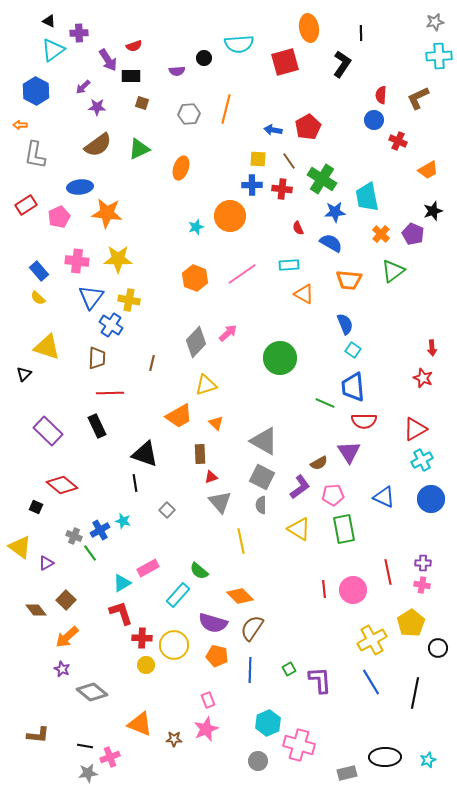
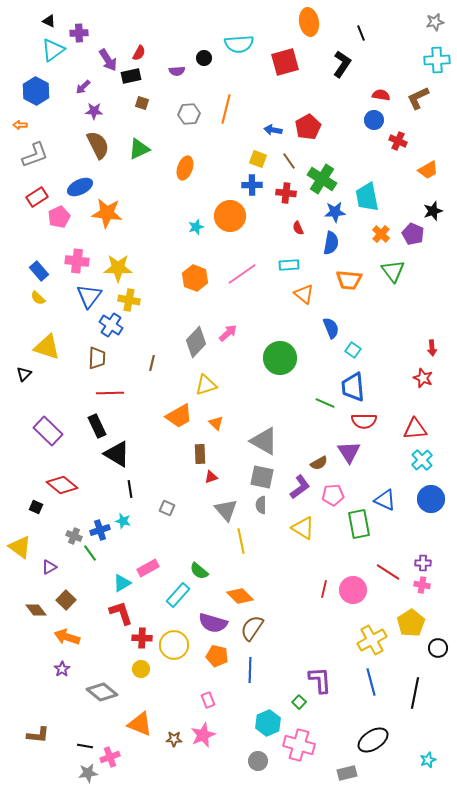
orange ellipse at (309, 28): moved 6 px up
black line at (361, 33): rotated 21 degrees counterclockwise
red semicircle at (134, 46): moved 5 px right, 7 px down; rotated 42 degrees counterclockwise
cyan cross at (439, 56): moved 2 px left, 4 px down
black rectangle at (131, 76): rotated 12 degrees counterclockwise
red semicircle at (381, 95): rotated 96 degrees clockwise
purple star at (97, 107): moved 3 px left, 4 px down
brown semicircle at (98, 145): rotated 80 degrees counterclockwise
gray L-shape at (35, 155): rotated 120 degrees counterclockwise
yellow square at (258, 159): rotated 18 degrees clockwise
orange ellipse at (181, 168): moved 4 px right
blue ellipse at (80, 187): rotated 20 degrees counterclockwise
red cross at (282, 189): moved 4 px right, 4 px down
red rectangle at (26, 205): moved 11 px right, 8 px up
blue semicircle at (331, 243): rotated 70 degrees clockwise
yellow star at (118, 259): moved 9 px down
green triangle at (393, 271): rotated 30 degrees counterclockwise
orange triangle at (304, 294): rotated 10 degrees clockwise
blue triangle at (91, 297): moved 2 px left, 1 px up
blue semicircle at (345, 324): moved 14 px left, 4 px down
red triangle at (415, 429): rotated 25 degrees clockwise
black triangle at (145, 454): moved 28 px left; rotated 12 degrees clockwise
cyan cross at (422, 460): rotated 15 degrees counterclockwise
gray square at (262, 477): rotated 15 degrees counterclockwise
black line at (135, 483): moved 5 px left, 6 px down
blue triangle at (384, 497): moved 1 px right, 3 px down
gray triangle at (220, 502): moved 6 px right, 8 px down
gray square at (167, 510): moved 2 px up; rotated 21 degrees counterclockwise
yellow triangle at (299, 529): moved 4 px right, 1 px up
green rectangle at (344, 529): moved 15 px right, 5 px up
blue cross at (100, 530): rotated 12 degrees clockwise
purple triangle at (46, 563): moved 3 px right, 4 px down
red line at (388, 572): rotated 45 degrees counterclockwise
red line at (324, 589): rotated 18 degrees clockwise
orange arrow at (67, 637): rotated 60 degrees clockwise
yellow circle at (146, 665): moved 5 px left, 4 px down
purple star at (62, 669): rotated 14 degrees clockwise
green square at (289, 669): moved 10 px right, 33 px down; rotated 16 degrees counterclockwise
blue line at (371, 682): rotated 16 degrees clockwise
gray diamond at (92, 692): moved 10 px right
pink star at (206, 729): moved 3 px left, 6 px down
black ellipse at (385, 757): moved 12 px left, 17 px up; rotated 32 degrees counterclockwise
